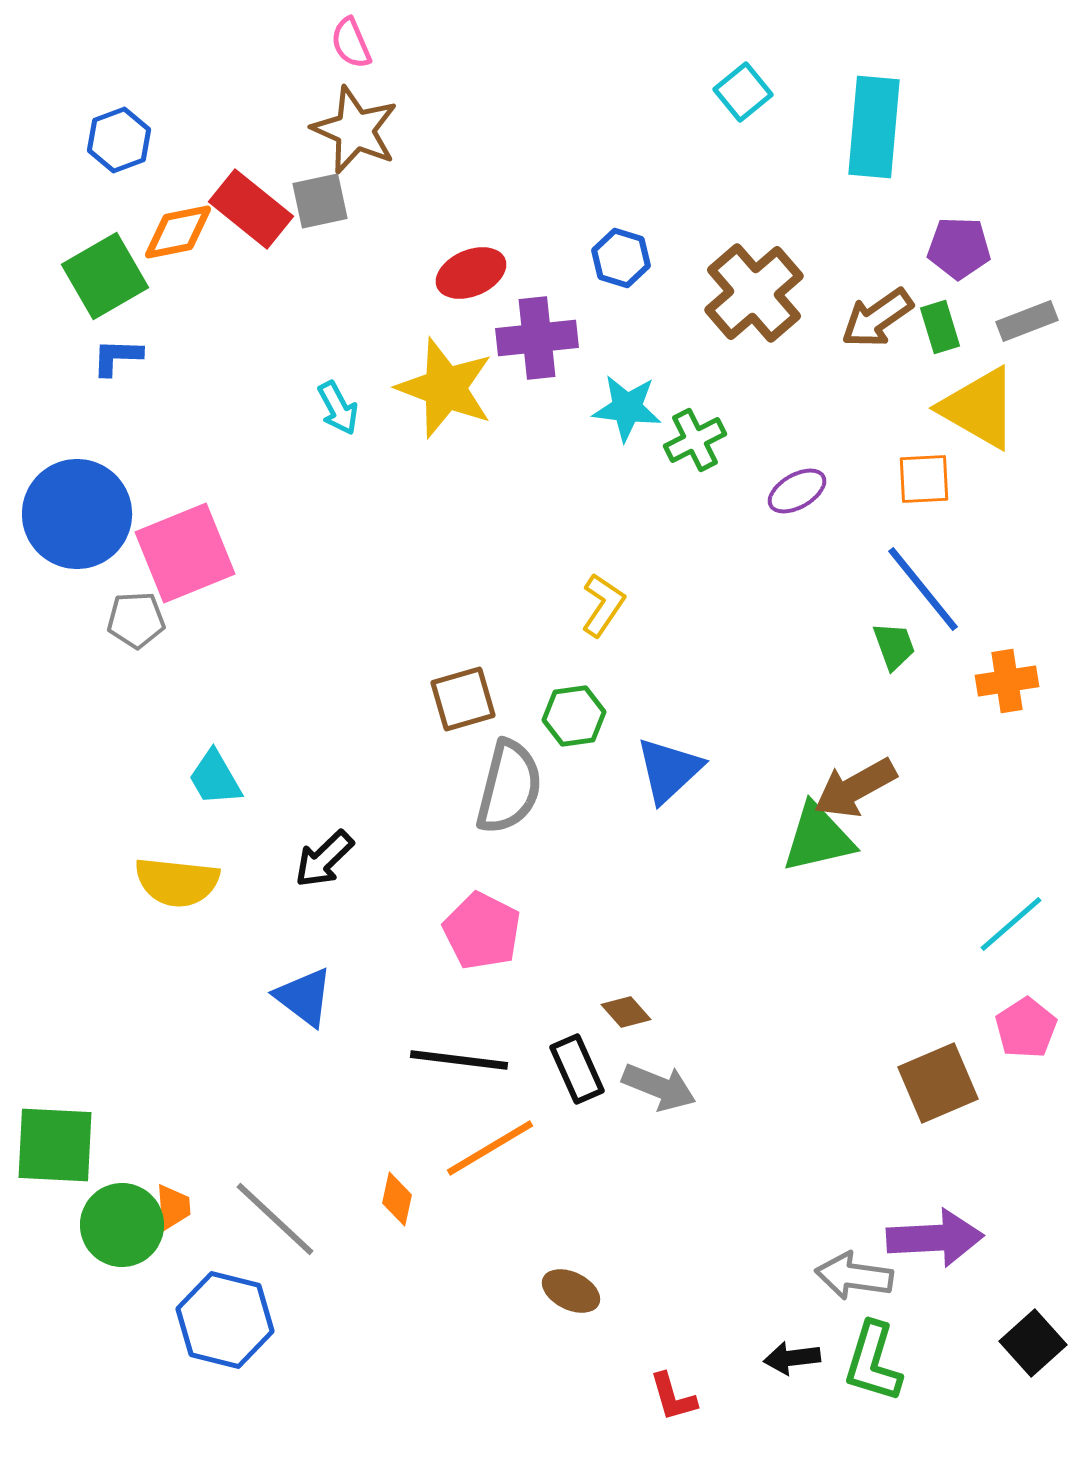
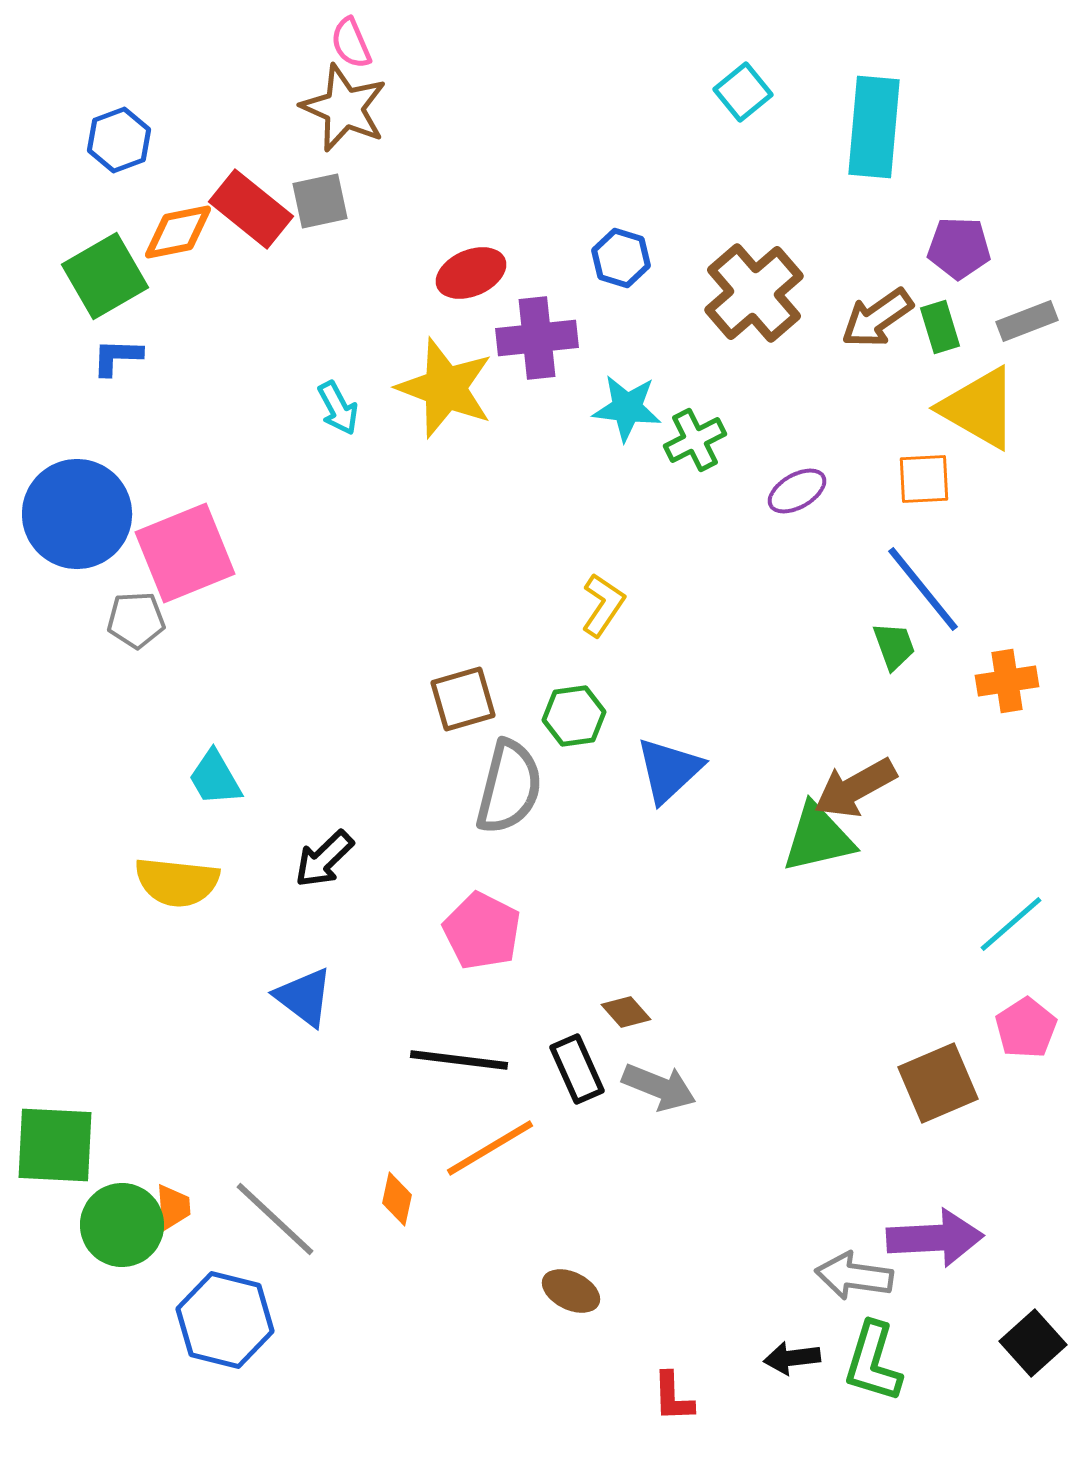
brown star at (355, 130): moved 11 px left, 22 px up
red L-shape at (673, 1397): rotated 14 degrees clockwise
